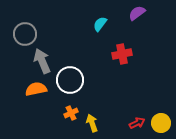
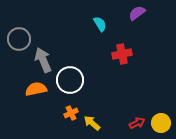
cyan semicircle: rotated 112 degrees clockwise
gray circle: moved 6 px left, 5 px down
gray arrow: moved 1 px right, 1 px up
yellow arrow: rotated 30 degrees counterclockwise
